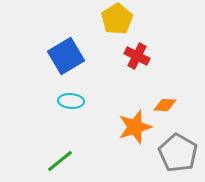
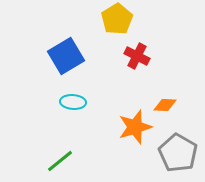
cyan ellipse: moved 2 px right, 1 px down
